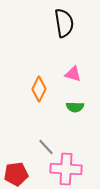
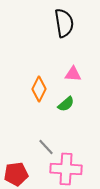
pink triangle: rotated 12 degrees counterclockwise
green semicircle: moved 9 px left, 3 px up; rotated 42 degrees counterclockwise
